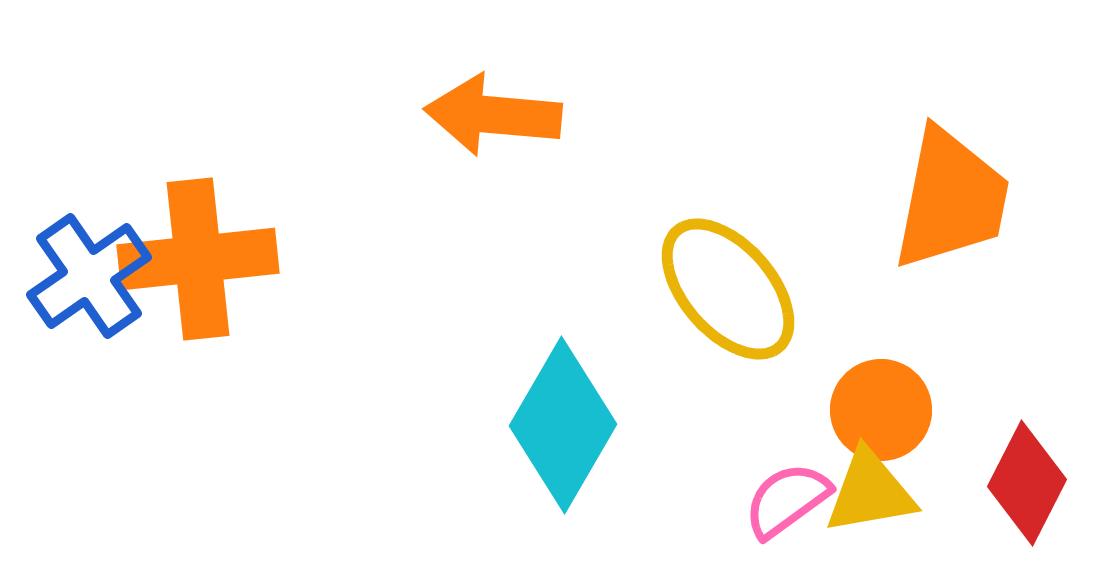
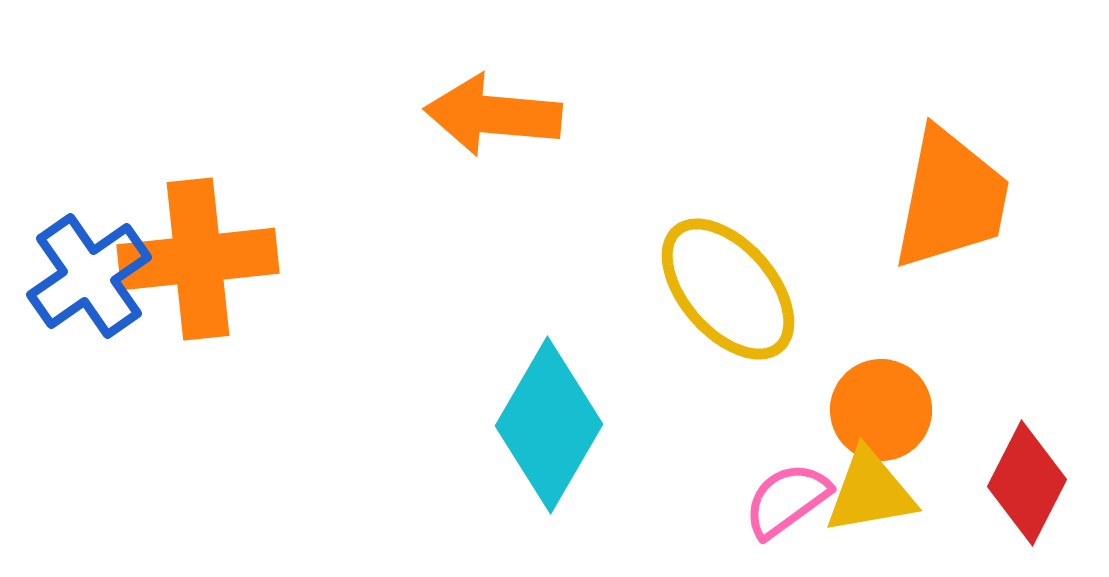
cyan diamond: moved 14 px left
